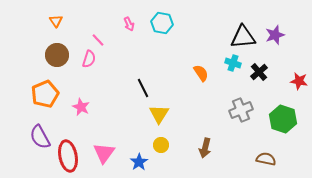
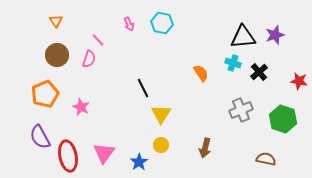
yellow triangle: moved 2 px right
